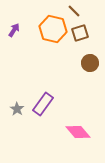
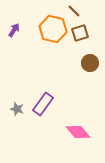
gray star: rotated 16 degrees counterclockwise
